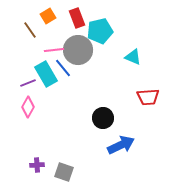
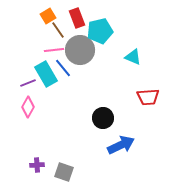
brown line: moved 28 px right
gray circle: moved 2 px right
